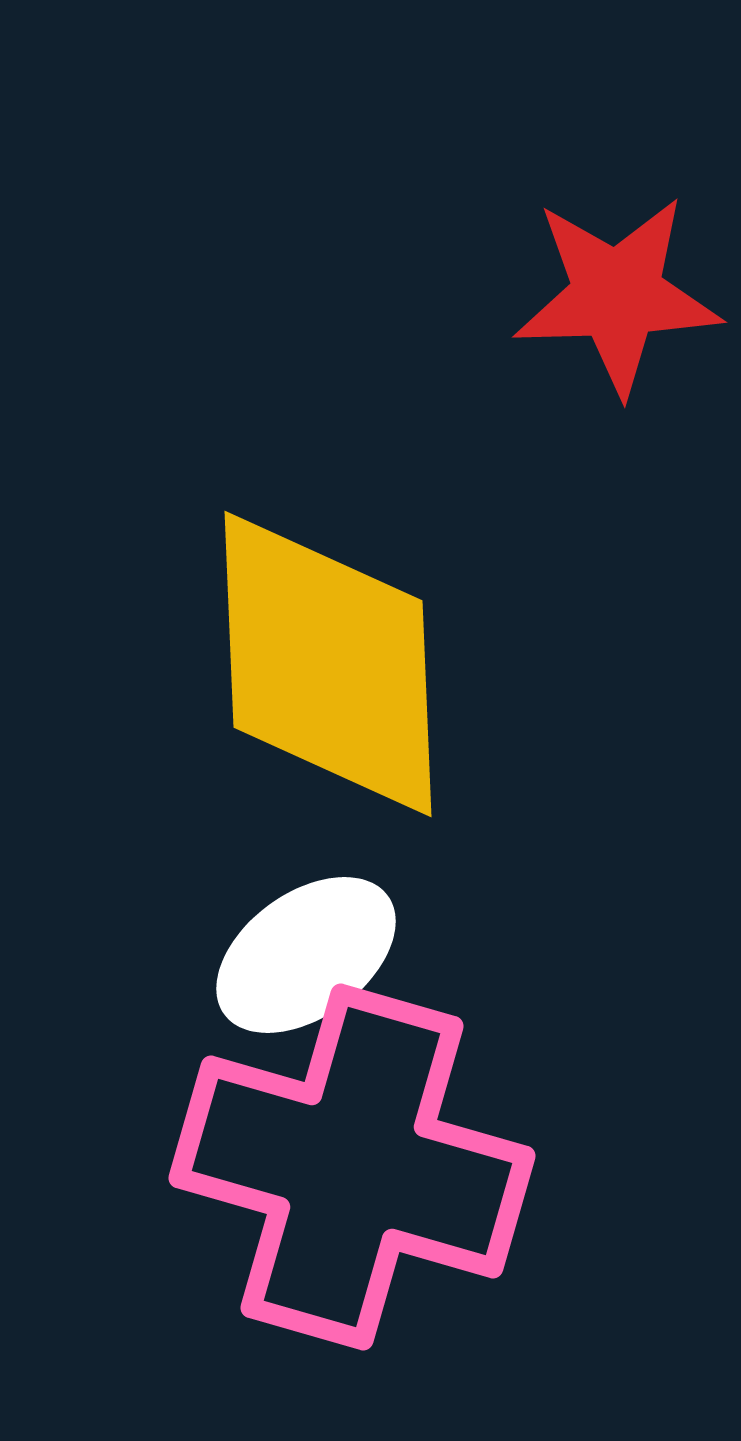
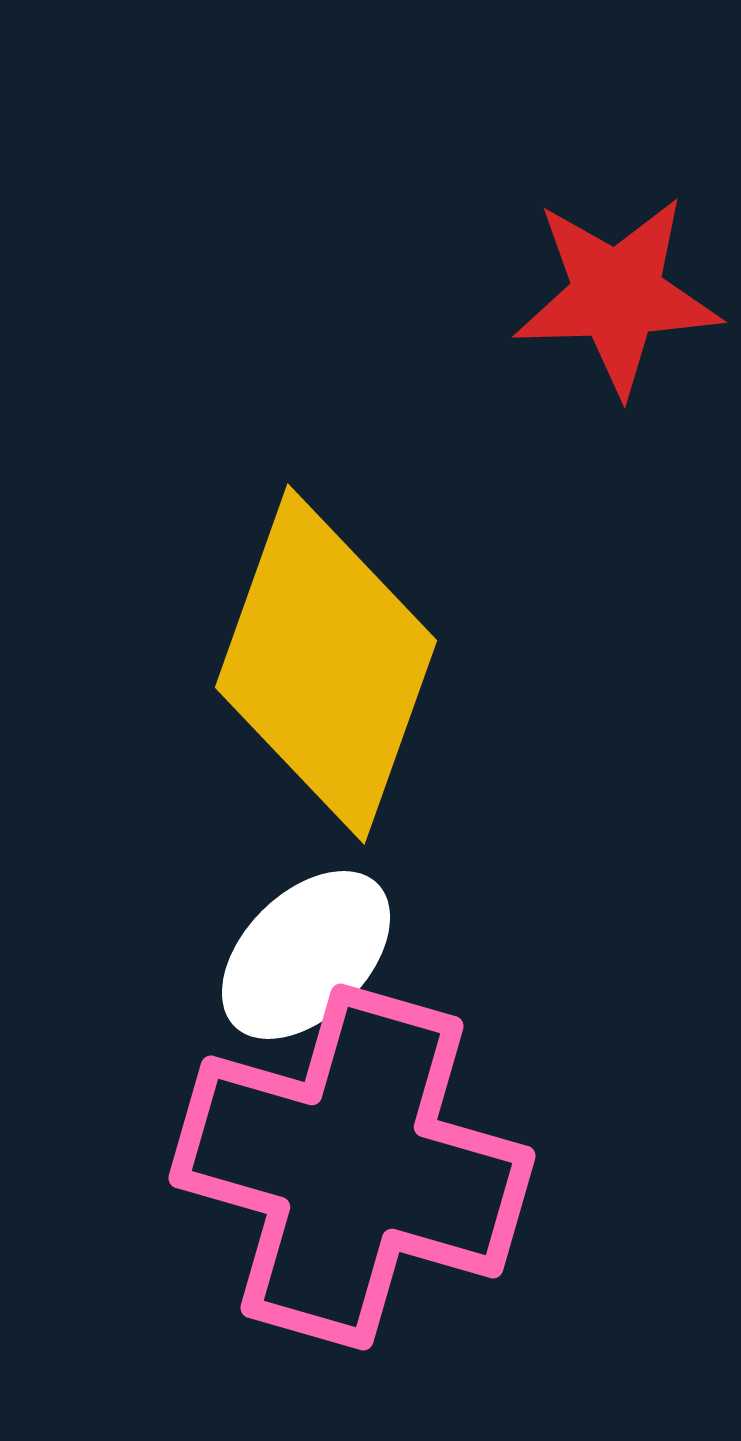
yellow diamond: moved 2 px left; rotated 22 degrees clockwise
white ellipse: rotated 9 degrees counterclockwise
